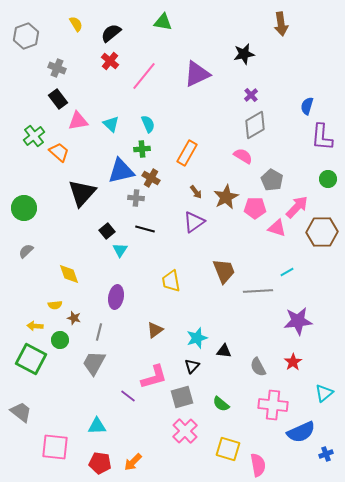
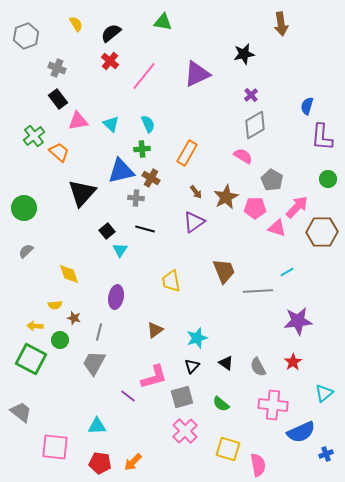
black triangle at (224, 351): moved 2 px right, 12 px down; rotated 28 degrees clockwise
